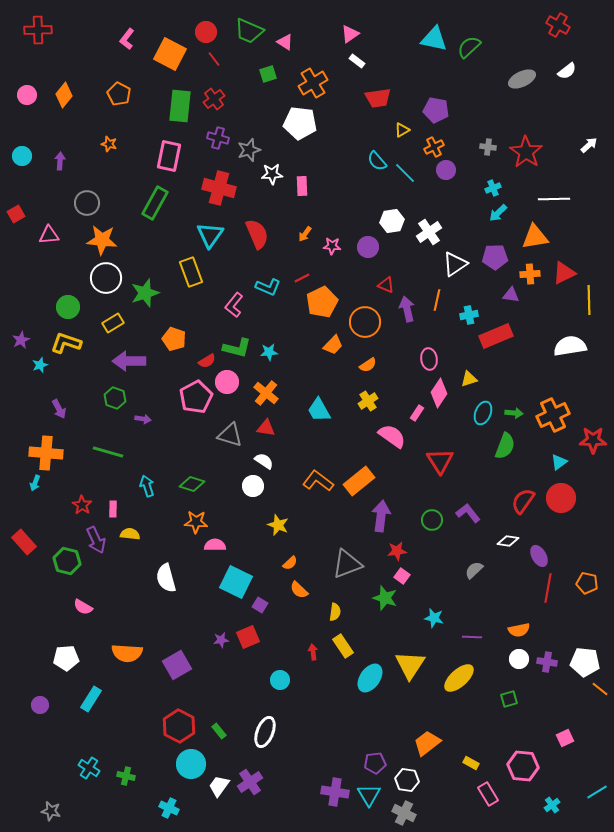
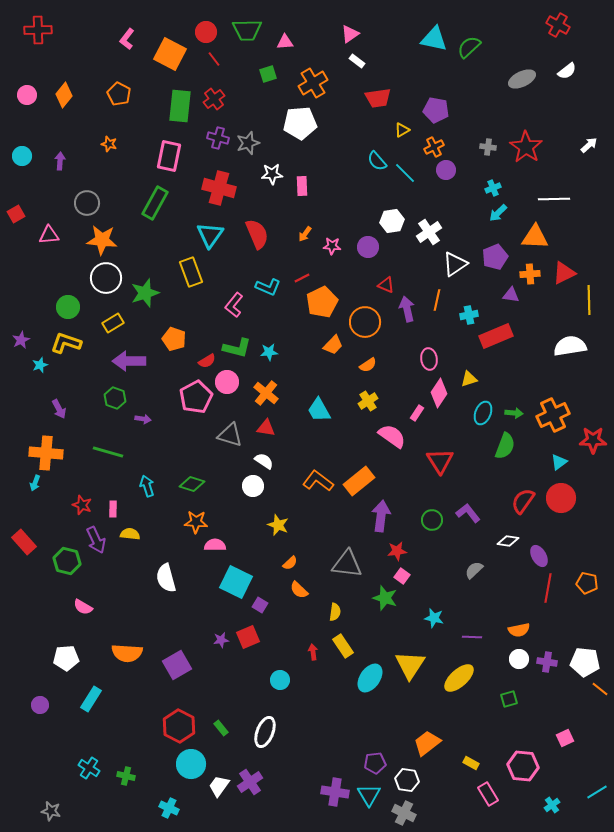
green trapezoid at (249, 31): moved 2 px left, 1 px up; rotated 24 degrees counterclockwise
pink triangle at (285, 42): rotated 36 degrees counterclockwise
white pentagon at (300, 123): rotated 12 degrees counterclockwise
gray star at (249, 150): moved 1 px left, 7 px up
red star at (526, 152): moved 5 px up
orange triangle at (535, 237): rotated 12 degrees clockwise
purple pentagon at (495, 257): rotated 20 degrees counterclockwise
red star at (82, 505): rotated 12 degrees counterclockwise
gray triangle at (347, 564): rotated 28 degrees clockwise
green rectangle at (219, 731): moved 2 px right, 3 px up
